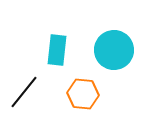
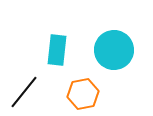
orange hexagon: rotated 16 degrees counterclockwise
